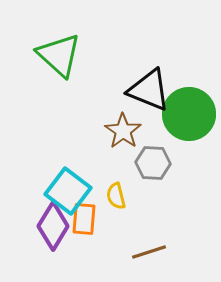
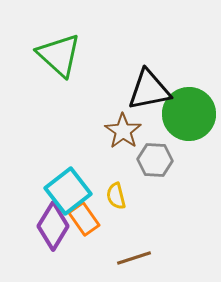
black triangle: rotated 33 degrees counterclockwise
gray hexagon: moved 2 px right, 3 px up
cyan square: rotated 15 degrees clockwise
orange rectangle: rotated 40 degrees counterclockwise
brown line: moved 15 px left, 6 px down
